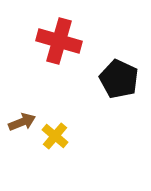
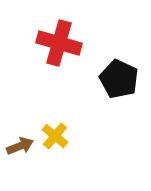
red cross: moved 2 px down
brown arrow: moved 2 px left, 24 px down
